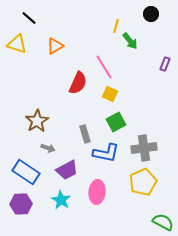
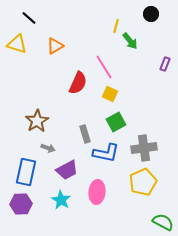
blue rectangle: rotated 68 degrees clockwise
